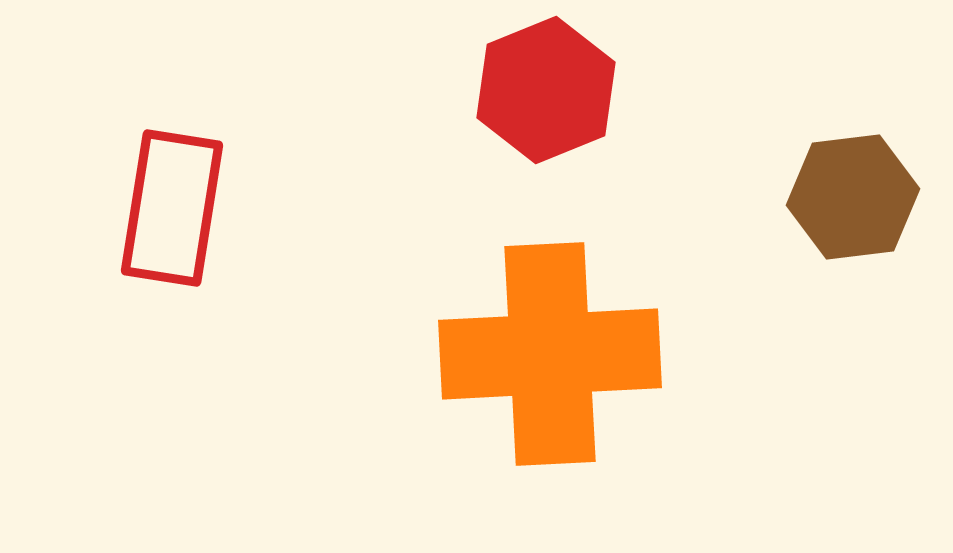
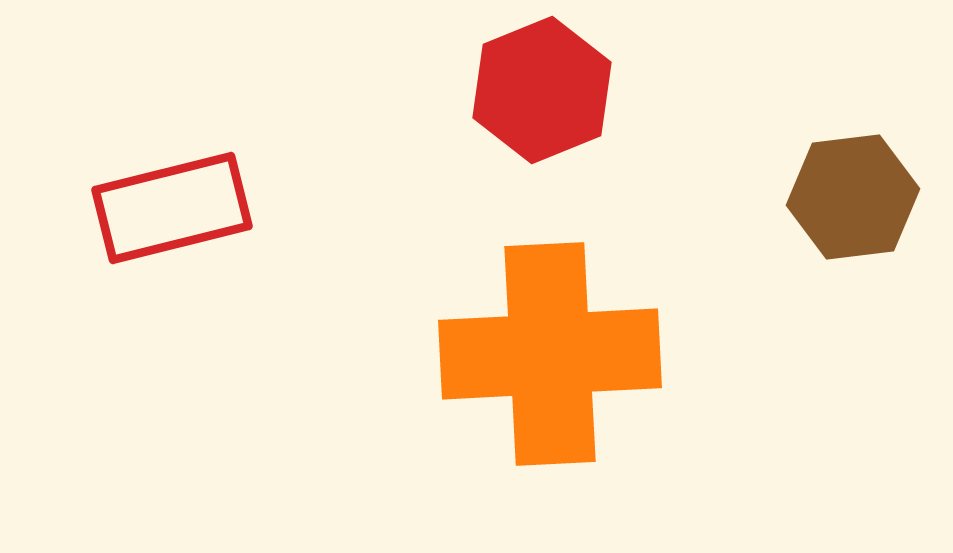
red hexagon: moved 4 px left
red rectangle: rotated 67 degrees clockwise
